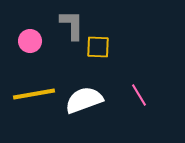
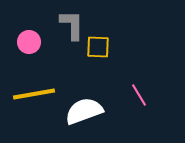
pink circle: moved 1 px left, 1 px down
white semicircle: moved 11 px down
